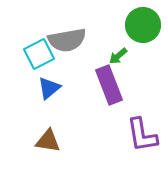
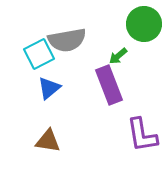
green circle: moved 1 px right, 1 px up
